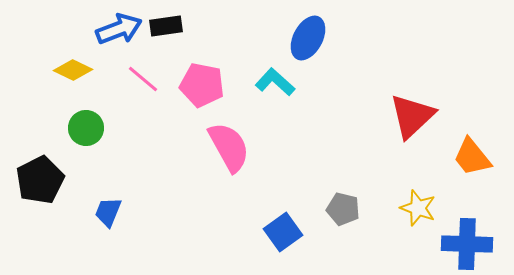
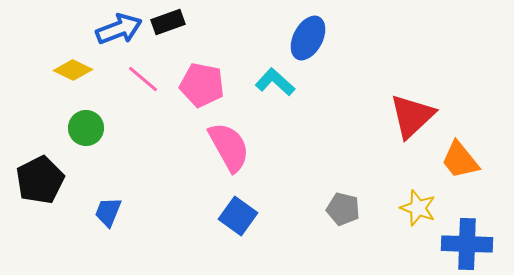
black rectangle: moved 2 px right, 4 px up; rotated 12 degrees counterclockwise
orange trapezoid: moved 12 px left, 3 px down
blue square: moved 45 px left, 16 px up; rotated 18 degrees counterclockwise
